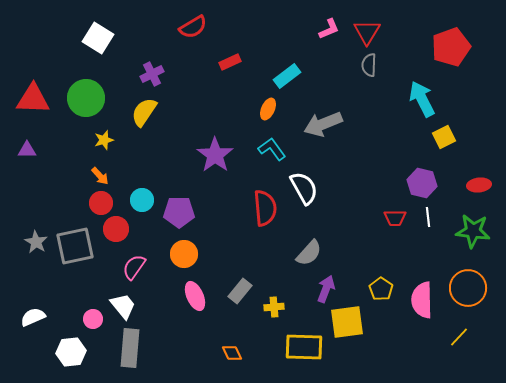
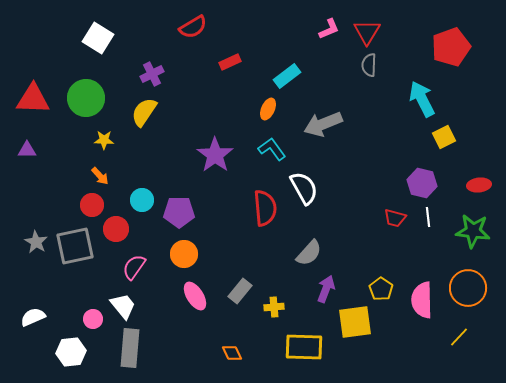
yellow star at (104, 140): rotated 18 degrees clockwise
red circle at (101, 203): moved 9 px left, 2 px down
red trapezoid at (395, 218): rotated 15 degrees clockwise
pink ellipse at (195, 296): rotated 8 degrees counterclockwise
yellow square at (347, 322): moved 8 px right
